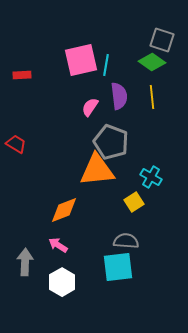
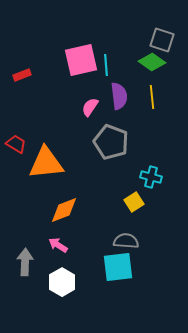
cyan line: rotated 15 degrees counterclockwise
red rectangle: rotated 18 degrees counterclockwise
orange triangle: moved 51 px left, 7 px up
cyan cross: rotated 15 degrees counterclockwise
